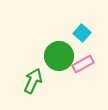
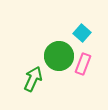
pink rectangle: rotated 40 degrees counterclockwise
green arrow: moved 2 px up
